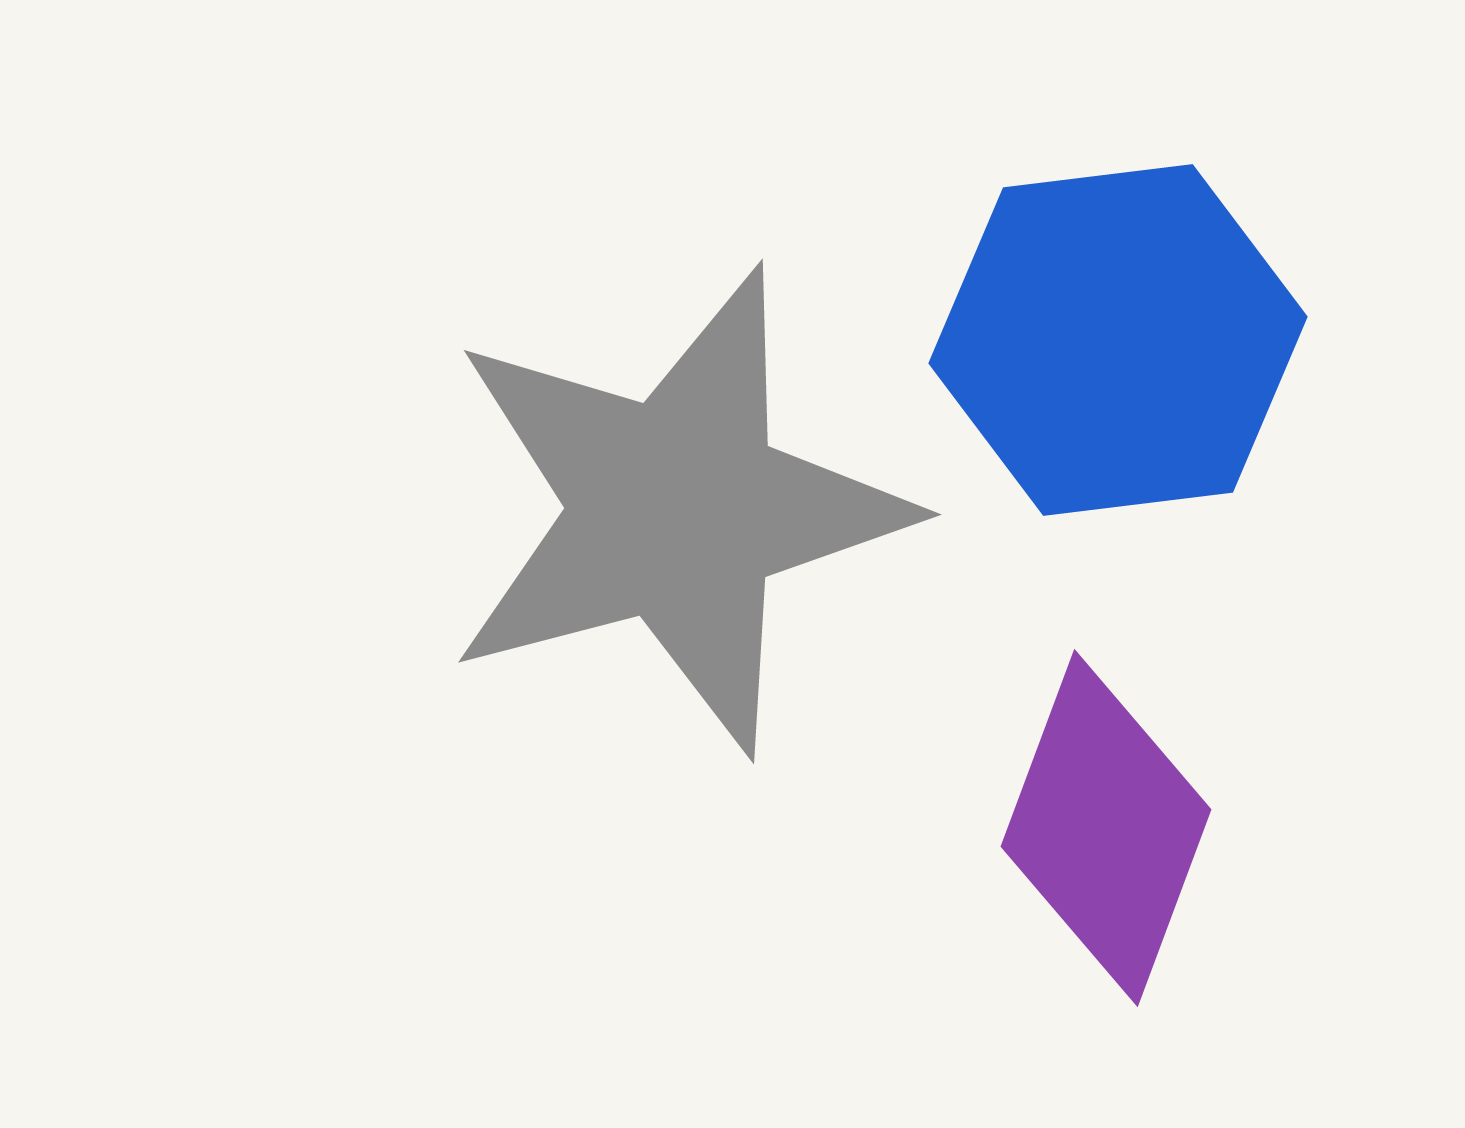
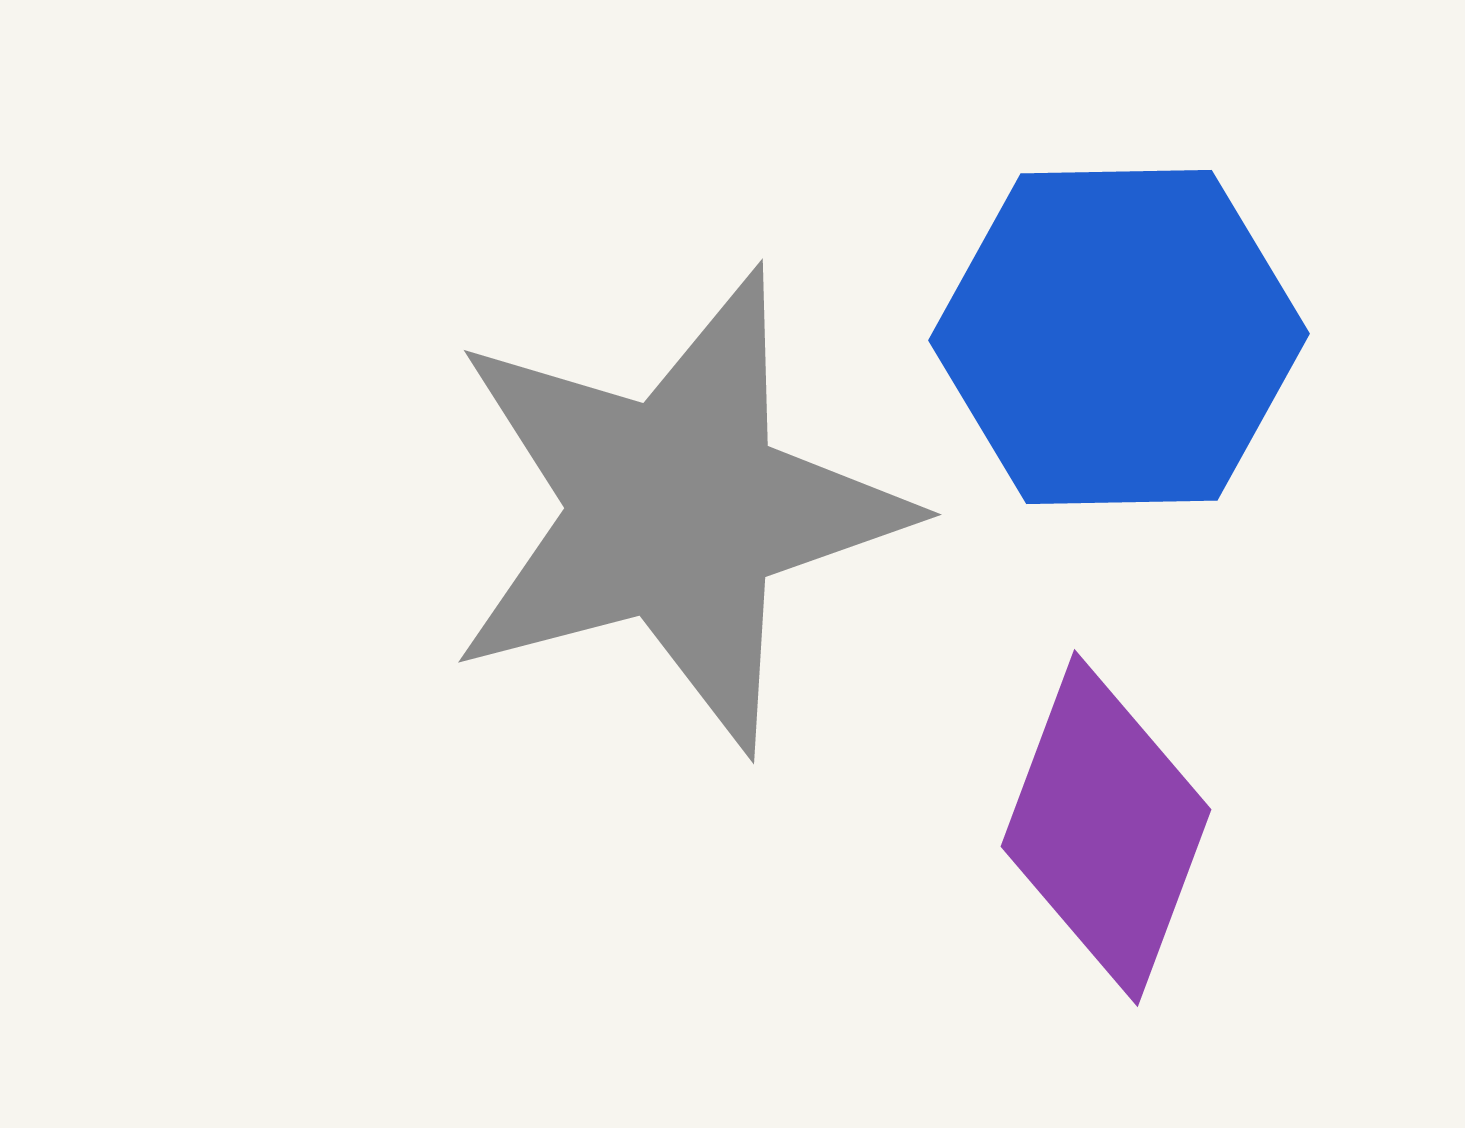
blue hexagon: moved 1 px right, 3 px up; rotated 6 degrees clockwise
